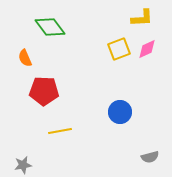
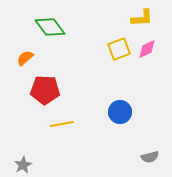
orange semicircle: rotated 72 degrees clockwise
red pentagon: moved 1 px right, 1 px up
yellow line: moved 2 px right, 7 px up
gray star: rotated 18 degrees counterclockwise
